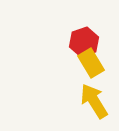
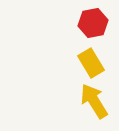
red hexagon: moved 9 px right, 19 px up; rotated 8 degrees clockwise
